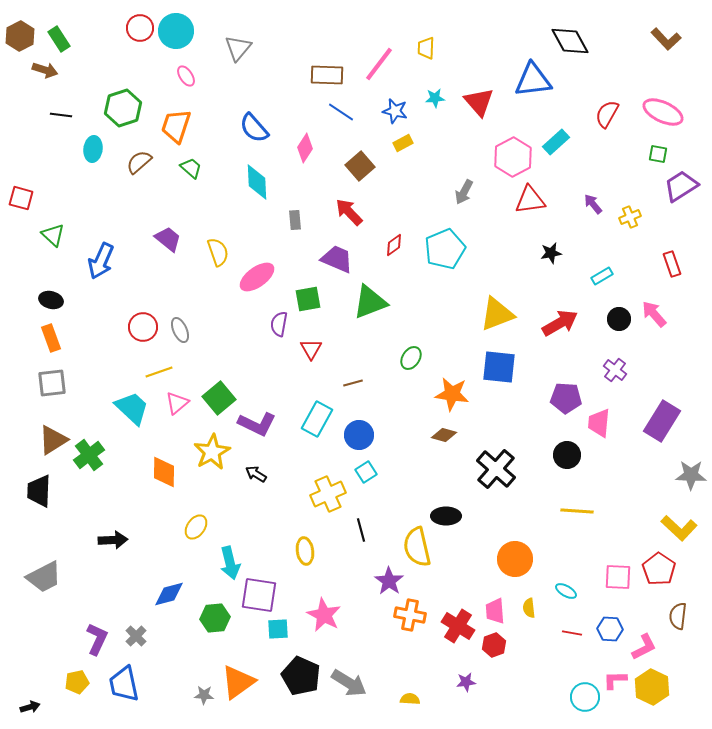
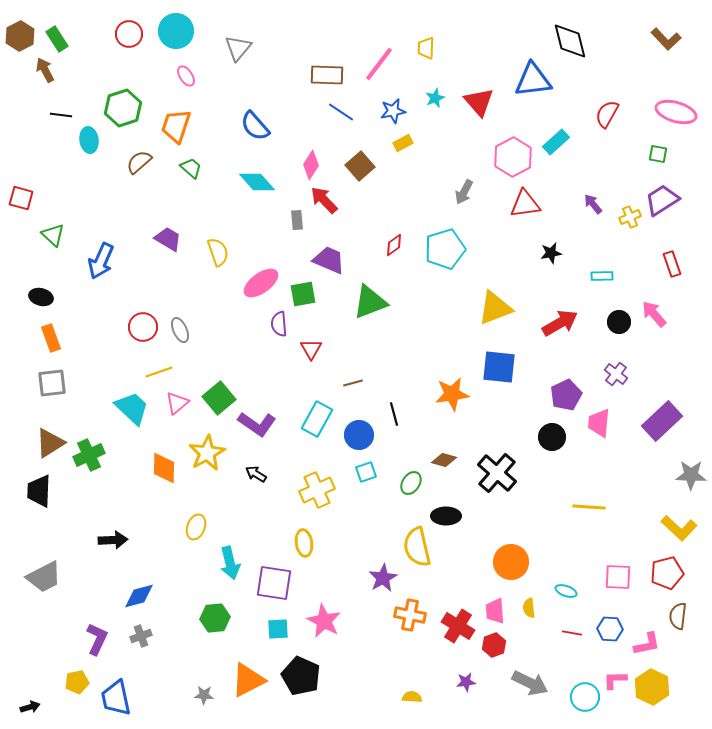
red circle at (140, 28): moved 11 px left, 6 px down
green rectangle at (59, 39): moved 2 px left
black diamond at (570, 41): rotated 15 degrees clockwise
brown arrow at (45, 70): rotated 135 degrees counterclockwise
cyan star at (435, 98): rotated 18 degrees counterclockwise
blue star at (395, 111): moved 2 px left; rotated 25 degrees counterclockwise
pink ellipse at (663, 112): moved 13 px right; rotated 9 degrees counterclockwise
blue semicircle at (254, 128): moved 1 px right, 2 px up
pink diamond at (305, 148): moved 6 px right, 17 px down
cyan ellipse at (93, 149): moved 4 px left, 9 px up; rotated 15 degrees counterclockwise
cyan diamond at (257, 182): rotated 39 degrees counterclockwise
purple trapezoid at (681, 186): moved 19 px left, 14 px down
red triangle at (530, 200): moved 5 px left, 4 px down
red arrow at (349, 212): moved 25 px left, 12 px up
gray rectangle at (295, 220): moved 2 px right
purple trapezoid at (168, 239): rotated 8 degrees counterclockwise
cyan pentagon at (445, 249): rotated 6 degrees clockwise
purple trapezoid at (337, 259): moved 8 px left, 1 px down
cyan rectangle at (602, 276): rotated 30 degrees clockwise
pink ellipse at (257, 277): moved 4 px right, 6 px down
green square at (308, 299): moved 5 px left, 5 px up
black ellipse at (51, 300): moved 10 px left, 3 px up
yellow triangle at (497, 314): moved 2 px left, 6 px up
black circle at (619, 319): moved 3 px down
purple semicircle at (279, 324): rotated 15 degrees counterclockwise
green ellipse at (411, 358): moved 125 px down
purple cross at (615, 370): moved 1 px right, 4 px down
orange star at (452, 394): rotated 16 degrees counterclockwise
purple pentagon at (566, 398): moved 3 px up; rotated 28 degrees counterclockwise
purple rectangle at (662, 421): rotated 15 degrees clockwise
purple L-shape at (257, 424): rotated 9 degrees clockwise
brown diamond at (444, 435): moved 25 px down
brown triangle at (53, 440): moved 3 px left, 3 px down
yellow star at (212, 452): moved 5 px left, 1 px down
green cross at (89, 455): rotated 12 degrees clockwise
black circle at (567, 455): moved 15 px left, 18 px up
black cross at (496, 469): moved 1 px right, 4 px down
orange diamond at (164, 472): moved 4 px up
cyan square at (366, 472): rotated 15 degrees clockwise
yellow cross at (328, 494): moved 11 px left, 4 px up
yellow line at (577, 511): moved 12 px right, 4 px up
yellow ellipse at (196, 527): rotated 15 degrees counterclockwise
black line at (361, 530): moved 33 px right, 116 px up
yellow ellipse at (305, 551): moved 1 px left, 8 px up
orange circle at (515, 559): moved 4 px left, 3 px down
red pentagon at (659, 569): moved 8 px right, 4 px down; rotated 24 degrees clockwise
purple star at (389, 581): moved 6 px left, 3 px up; rotated 8 degrees clockwise
cyan ellipse at (566, 591): rotated 10 degrees counterclockwise
blue diamond at (169, 594): moved 30 px left, 2 px down
purple square at (259, 595): moved 15 px right, 12 px up
pink star at (324, 615): moved 6 px down
gray cross at (136, 636): moved 5 px right; rotated 25 degrees clockwise
pink L-shape at (644, 647): moved 3 px right, 3 px up; rotated 16 degrees clockwise
orange triangle at (238, 682): moved 10 px right, 2 px up; rotated 9 degrees clockwise
gray arrow at (349, 683): moved 181 px right; rotated 6 degrees counterclockwise
blue trapezoid at (124, 684): moved 8 px left, 14 px down
yellow semicircle at (410, 699): moved 2 px right, 2 px up
